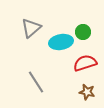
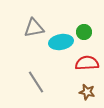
gray triangle: moved 3 px right; rotated 30 degrees clockwise
green circle: moved 1 px right
red semicircle: moved 2 px right; rotated 15 degrees clockwise
